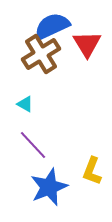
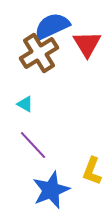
brown cross: moved 2 px left, 1 px up
blue star: moved 2 px right, 3 px down
